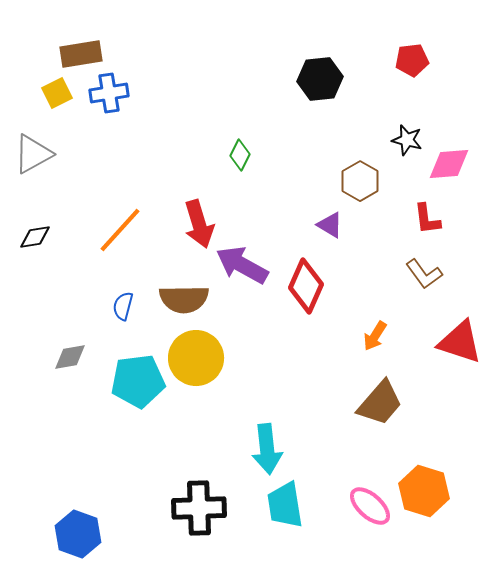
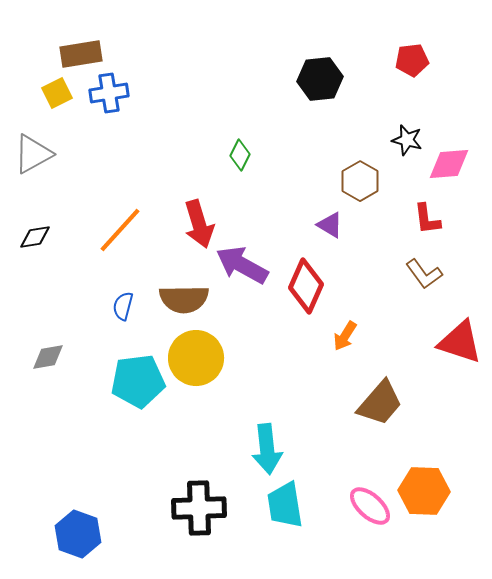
orange arrow: moved 30 px left
gray diamond: moved 22 px left
orange hexagon: rotated 15 degrees counterclockwise
